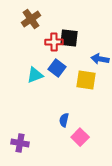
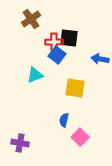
blue square: moved 13 px up
yellow square: moved 11 px left, 8 px down
